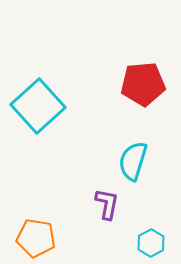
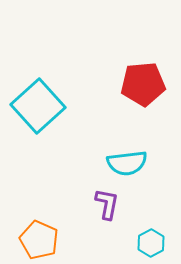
cyan semicircle: moved 6 px left, 2 px down; rotated 114 degrees counterclockwise
orange pentagon: moved 3 px right, 2 px down; rotated 15 degrees clockwise
